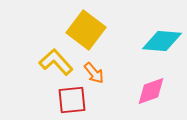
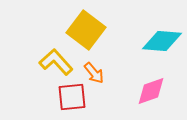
red square: moved 3 px up
